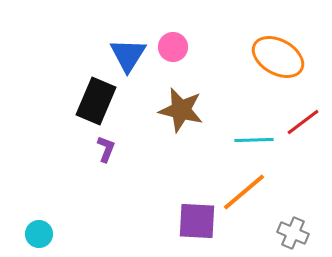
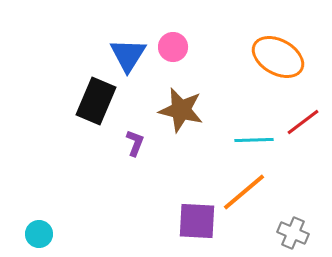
purple L-shape: moved 29 px right, 6 px up
